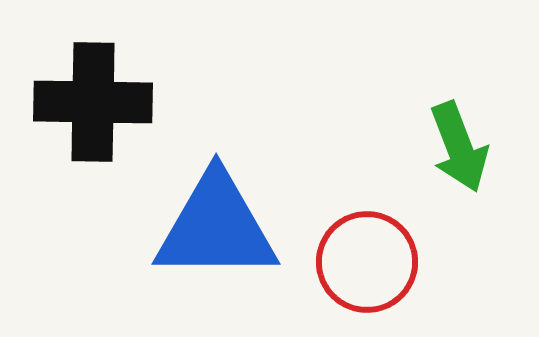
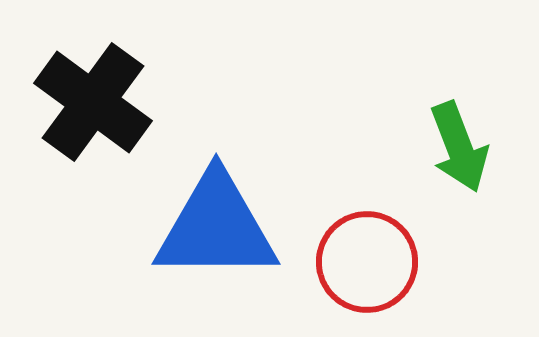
black cross: rotated 35 degrees clockwise
